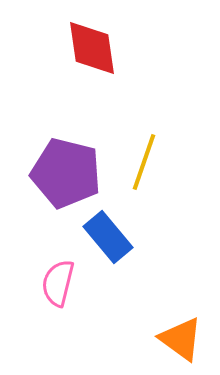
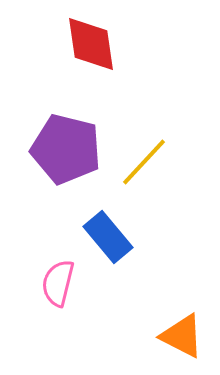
red diamond: moved 1 px left, 4 px up
yellow line: rotated 24 degrees clockwise
purple pentagon: moved 24 px up
orange triangle: moved 1 px right, 3 px up; rotated 9 degrees counterclockwise
